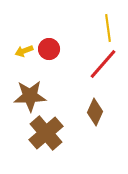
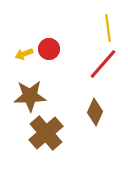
yellow arrow: moved 3 px down
